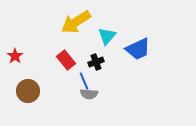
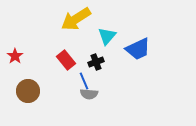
yellow arrow: moved 3 px up
